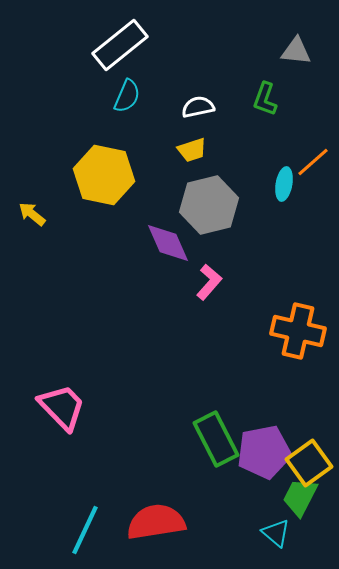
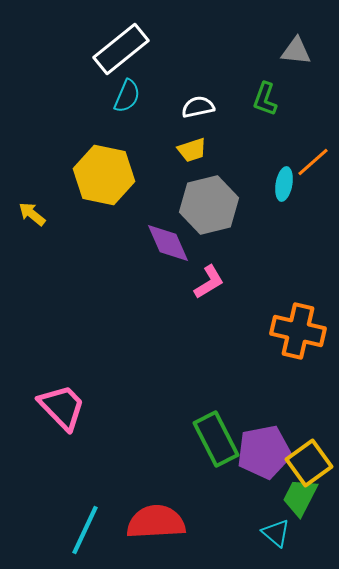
white rectangle: moved 1 px right, 4 px down
pink L-shape: rotated 18 degrees clockwise
red semicircle: rotated 6 degrees clockwise
